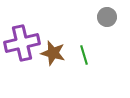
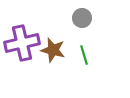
gray circle: moved 25 px left, 1 px down
brown star: moved 3 px up
